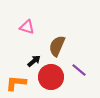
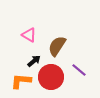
pink triangle: moved 2 px right, 8 px down; rotated 14 degrees clockwise
brown semicircle: rotated 10 degrees clockwise
orange L-shape: moved 5 px right, 2 px up
